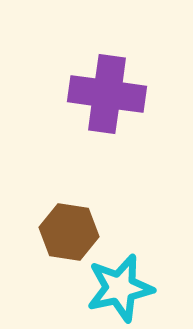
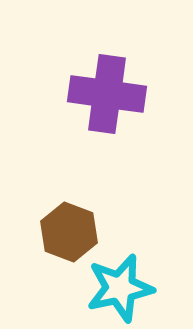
brown hexagon: rotated 12 degrees clockwise
